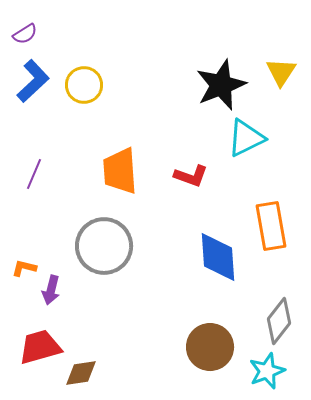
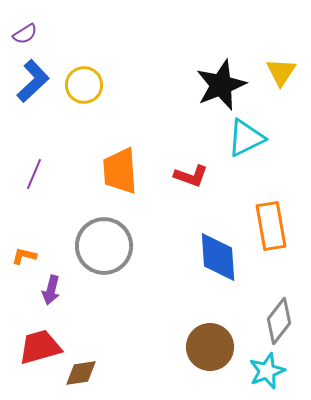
orange L-shape: moved 12 px up
